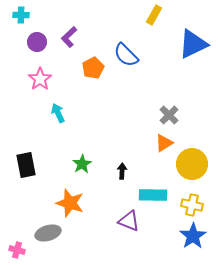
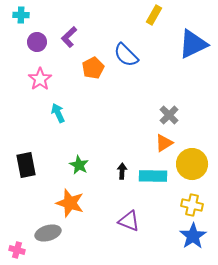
green star: moved 3 px left, 1 px down; rotated 12 degrees counterclockwise
cyan rectangle: moved 19 px up
